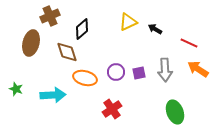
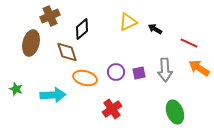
orange arrow: moved 1 px right, 1 px up
